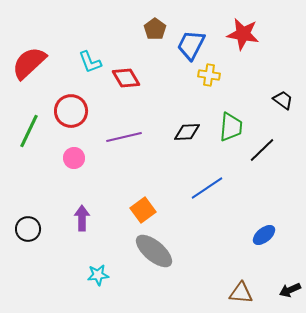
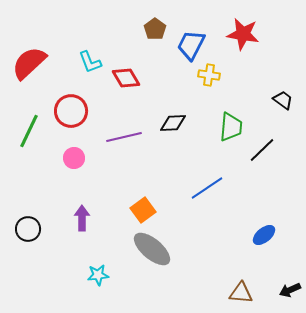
black diamond: moved 14 px left, 9 px up
gray ellipse: moved 2 px left, 2 px up
